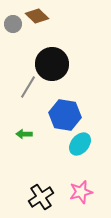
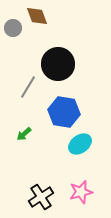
brown diamond: rotated 25 degrees clockwise
gray circle: moved 4 px down
black circle: moved 6 px right
blue hexagon: moved 1 px left, 3 px up
green arrow: rotated 42 degrees counterclockwise
cyan ellipse: rotated 15 degrees clockwise
